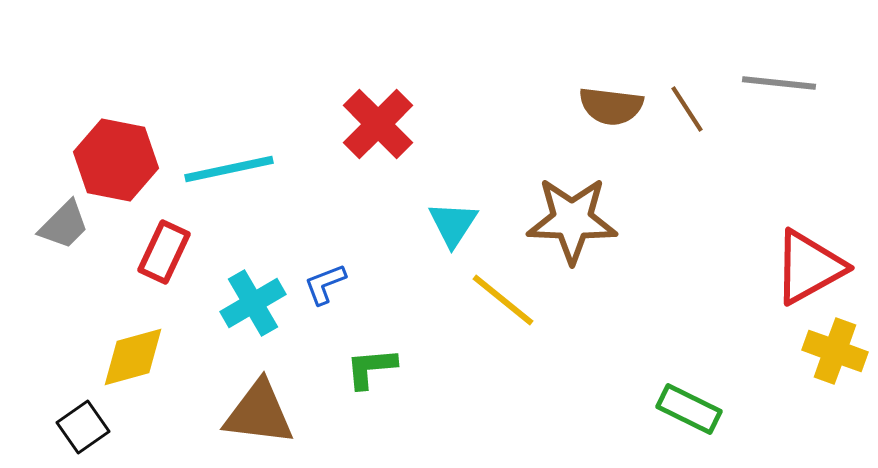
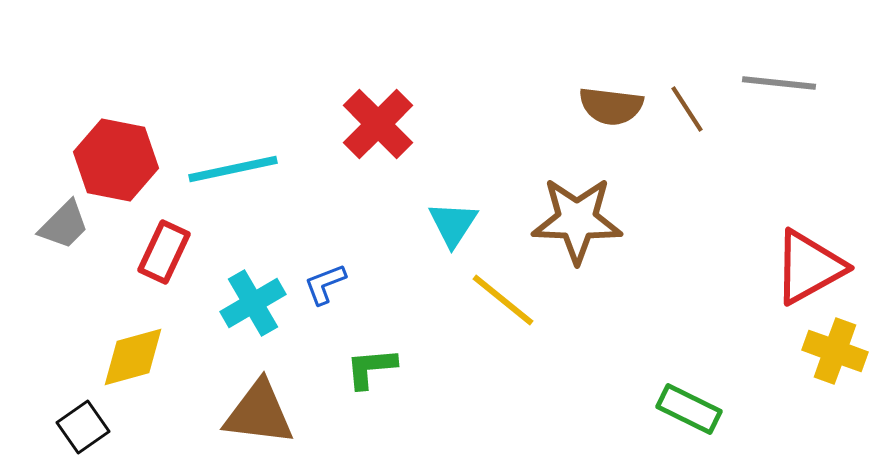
cyan line: moved 4 px right
brown star: moved 5 px right
